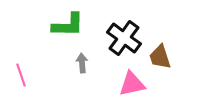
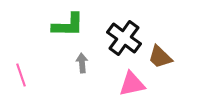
brown trapezoid: rotated 28 degrees counterclockwise
